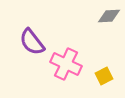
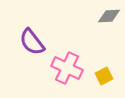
pink cross: moved 1 px right, 4 px down
